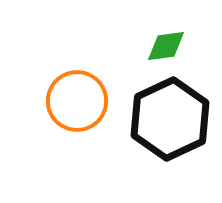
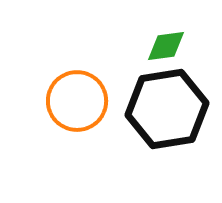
black hexagon: moved 3 px left, 10 px up; rotated 16 degrees clockwise
